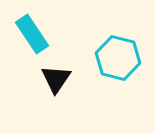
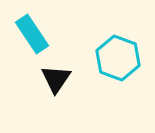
cyan hexagon: rotated 6 degrees clockwise
